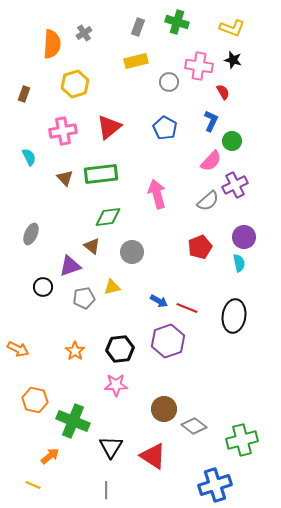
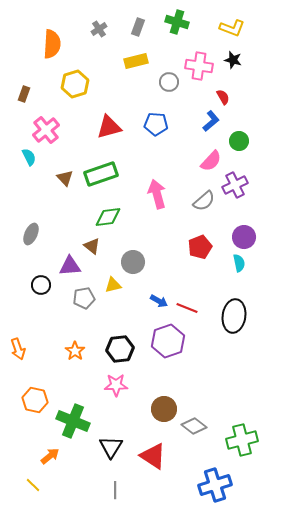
gray cross at (84, 33): moved 15 px right, 4 px up
red semicircle at (223, 92): moved 5 px down
blue L-shape at (211, 121): rotated 25 degrees clockwise
red triangle at (109, 127): rotated 24 degrees clockwise
blue pentagon at (165, 128): moved 9 px left, 4 px up; rotated 25 degrees counterclockwise
pink cross at (63, 131): moved 17 px left, 1 px up; rotated 28 degrees counterclockwise
green circle at (232, 141): moved 7 px right
green rectangle at (101, 174): rotated 12 degrees counterclockwise
gray semicircle at (208, 201): moved 4 px left
gray circle at (132, 252): moved 1 px right, 10 px down
purple triangle at (70, 266): rotated 15 degrees clockwise
black circle at (43, 287): moved 2 px left, 2 px up
yellow triangle at (112, 287): moved 1 px right, 2 px up
orange arrow at (18, 349): rotated 45 degrees clockwise
yellow line at (33, 485): rotated 21 degrees clockwise
gray line at (106, 490): moved 9 px right
